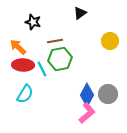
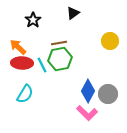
black triangle: moved 7 px left
black star: moved 2 px up; rotated 21 degrees clockwise
brown line: moved 4 px right, 2 px down
red ellipse: moved 1 px left, 2 px up
cyan line: moved 4 px up
blue diamond: moved 1 px right, 4 px up
pink L-shape: rotated 85 degrees clockwise
